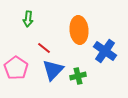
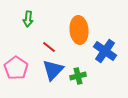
red line: moved 5 px right, 1 px up
